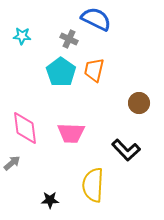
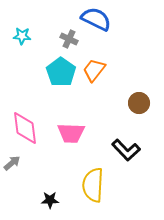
orange trapezoid: rotated 25 degrees clockwise
